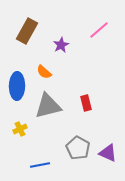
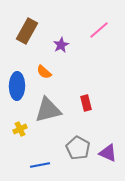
gray triangle: moved 4 px down
